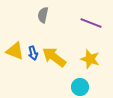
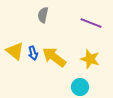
yellow triangle: rotated 18 degrees clockwise
